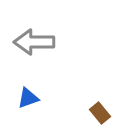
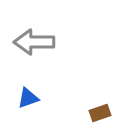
brown rectangle: rotated 70 degrees counterclockwise
